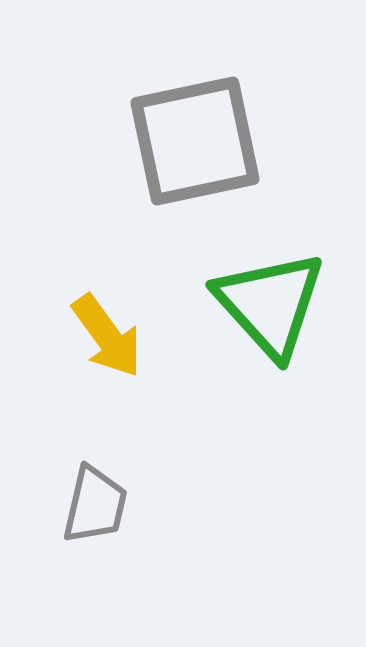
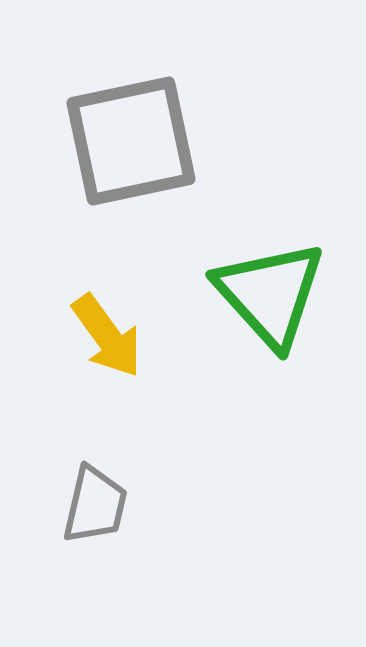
gray square: moved 64 px left
green triangle: moved 10 px up
